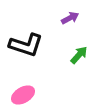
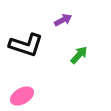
purple arrow: moved 7 px left, 2 px down
pink ellipse: moved 1 px left, 1 px down
